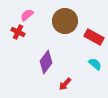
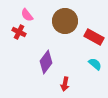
pink semicircle: rotated 88 degrees counterclockwise
red cross: moved 1 px right
red arrow: rotated 32 degrees counterclockwise
